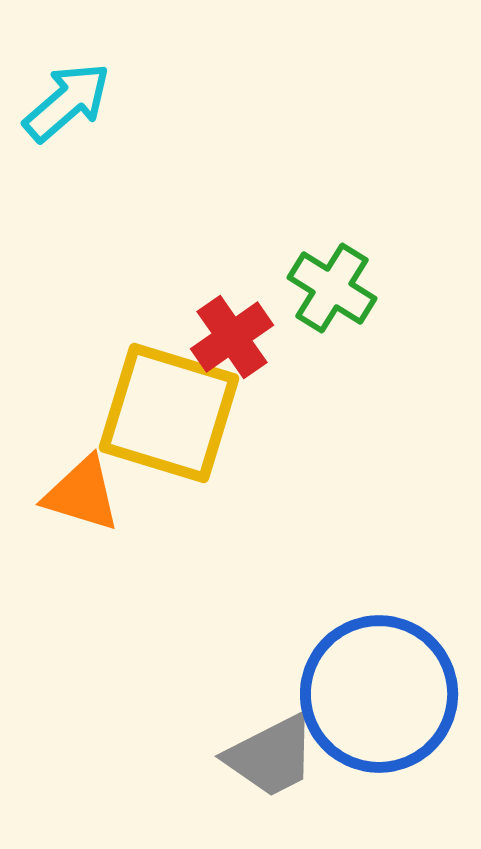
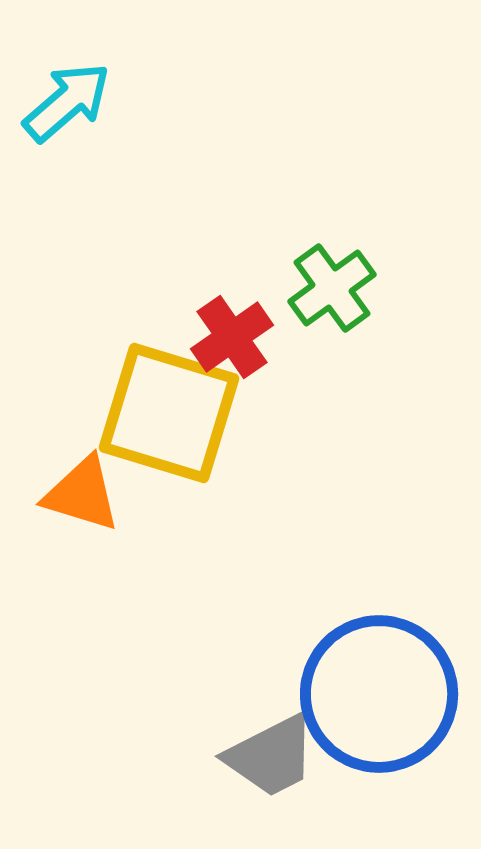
green cross: rotated 22 degrees clockwise
